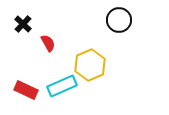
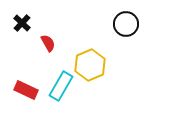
black circle: moved 7 px right, 4 px down
black cross: moved 1 px left, 1 px up
cyan rectangle: moved 1 px left; rotated 36 degrees counterclockwise
